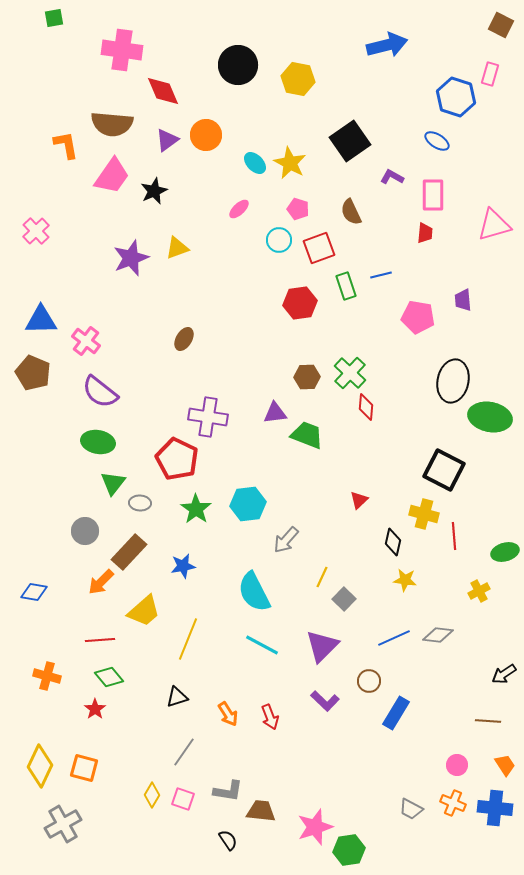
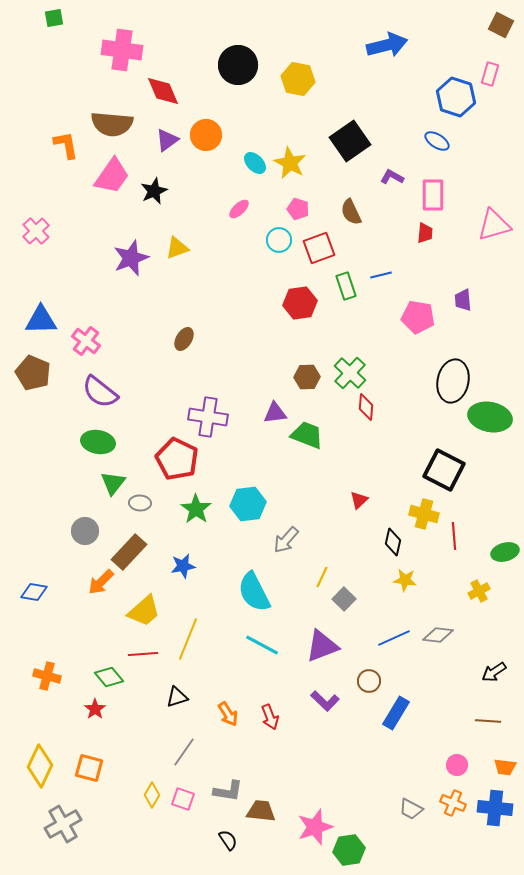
red line at (100, 640): moved 43 px right, 14 px down
purple triangle at (322, 646): rotated 24 degrees clockwise
black arrow at (504, 674): moved 10 px left, 2 px up
orange trapezoid at (505, 765): moved 2 px down; rotated 130 degrees clockwise
orange square at (84, 768): moved 5 px right
